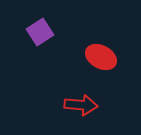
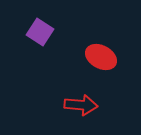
purple square: rotated 24 degrees counterclockwise
